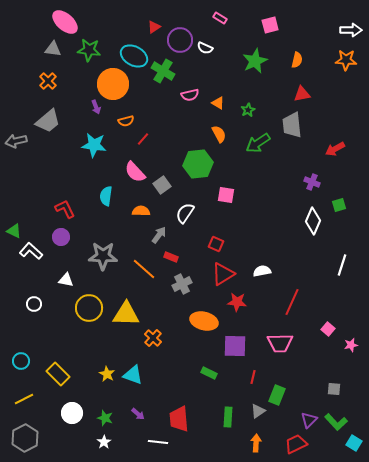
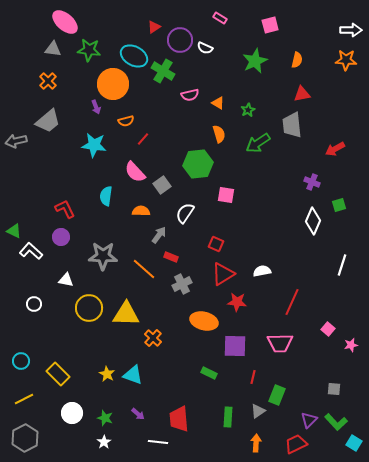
orange semicircle at (219, 134): rotated 12 degrees clockwise
